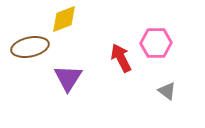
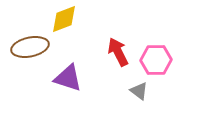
pink hexagon: moved 17 px down
red arrow: moved 3 px left, 6 px up
purple triangle: rotated 44 degrees counterclockwise
gray triangle: moved 28 px left
